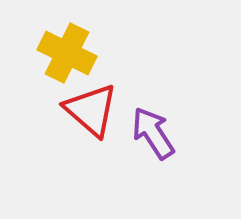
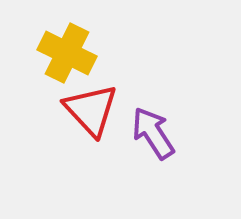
red triangle: rotated 6 degrees clockwise
